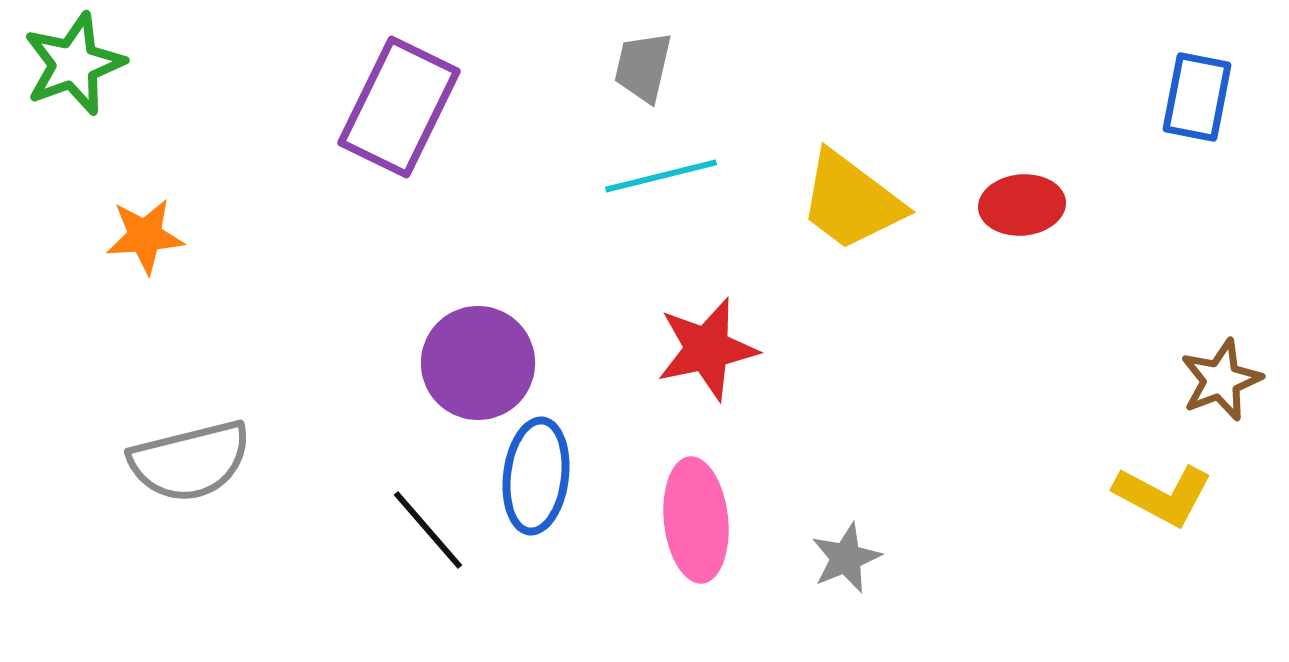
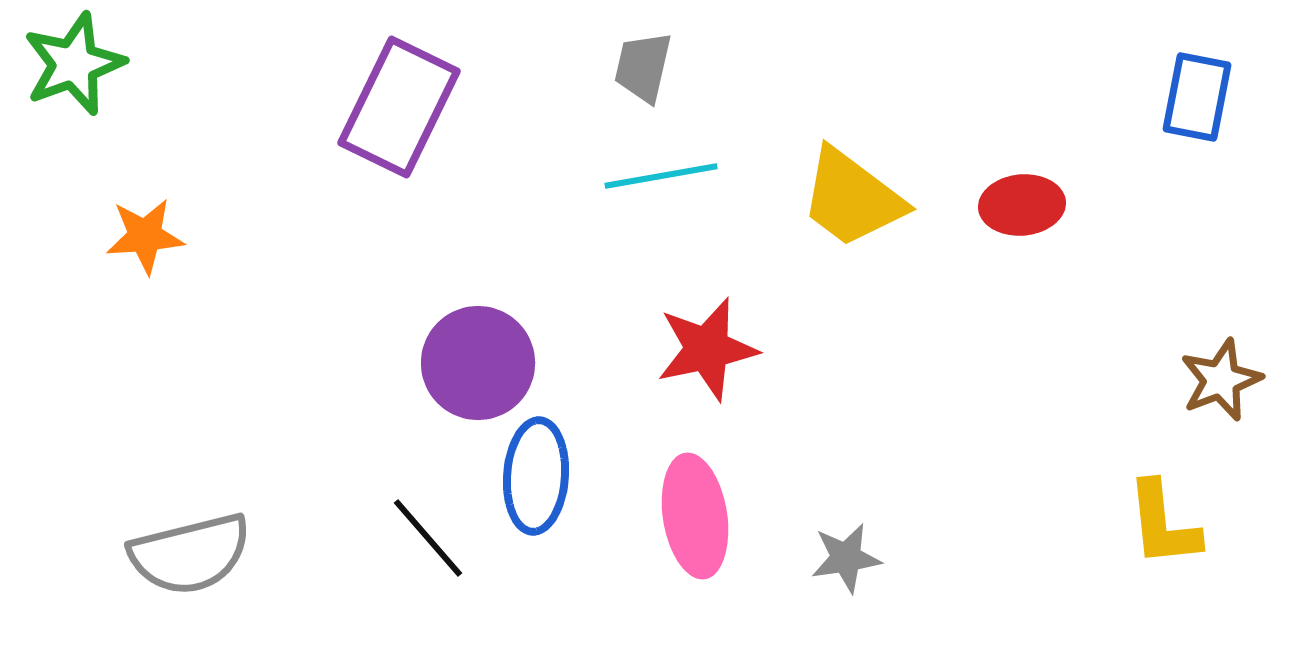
cyan line: rotated 4 degrees clockwise
yellow trapezoid: moved 1 px right, 3 px up
gray semicircle: moved 93 px down
blue ellipse: rotated 3 degrees counterclockwise
yellow L-shape: moved 29 px down; rotated 56 degrees clockwise
pink ellipse: moved 1 px left, 4 px up; rotated 3 degrees counterclockwise
black line: moved 8 px down
gray star: rotated 14 degrees clockwise
